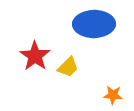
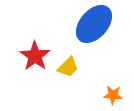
blue ellipse: rotated 48 degrees counterclockwise
